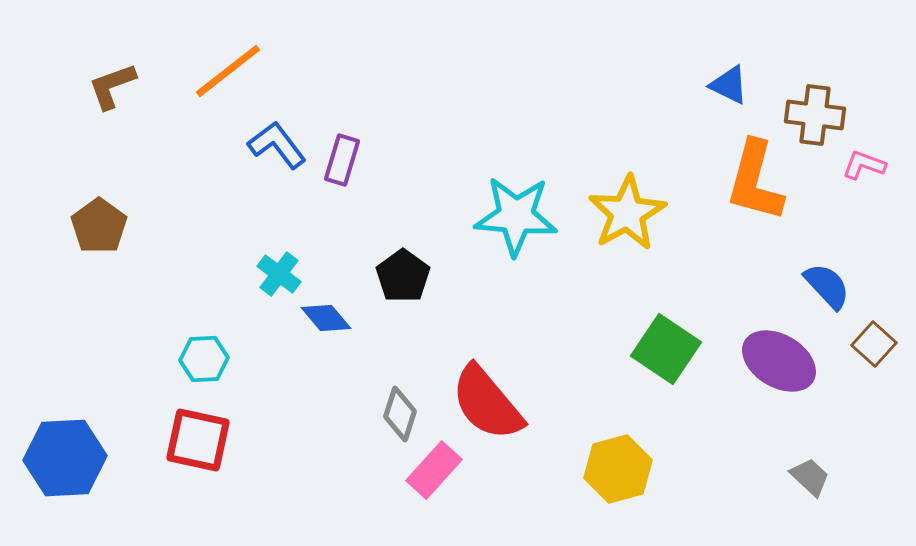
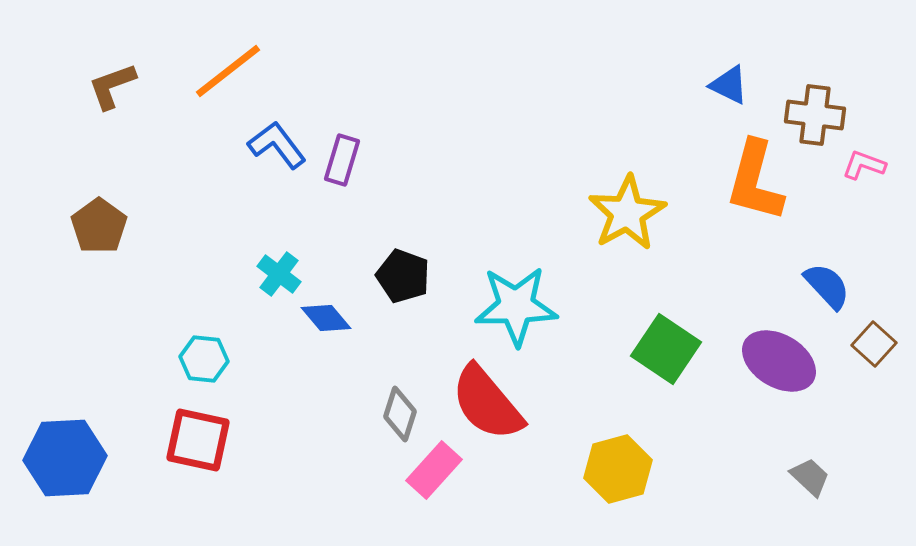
cyan star: moved 90 px down; rotated 6 degrees counterclockwise
black pentagon: rotated 16 degrees counterclockwise
cyan hexagon: rotated 9 degrees clockwise
